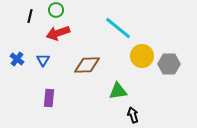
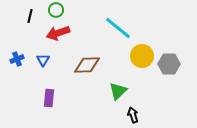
blue cross: rotated 32 degrees clockwise
green triangle: rotated 36 degrees counterclockwise
